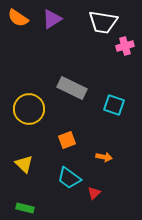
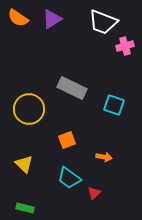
white trapezoid: rotated 12 degrees clockwise
